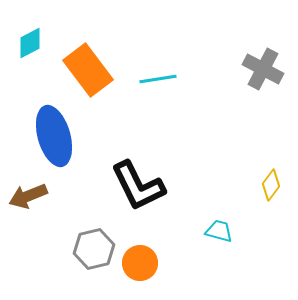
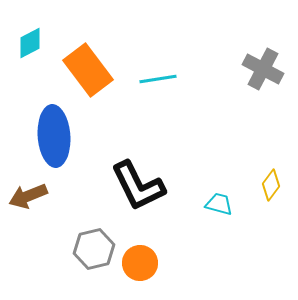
blue ellipse: rotated 12 degrees clockwise
cyan trapezoid: moved 27 px up
